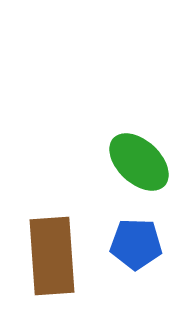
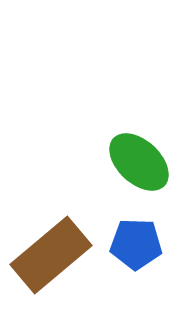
brown rectangle: moved 1 px left, 1 px up; rotated 54 degrees clockwise
